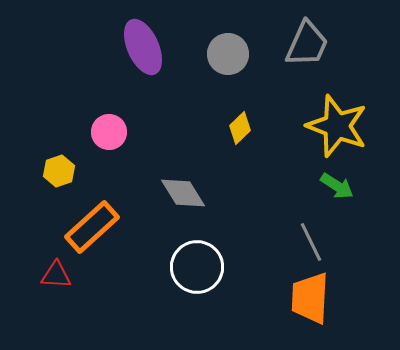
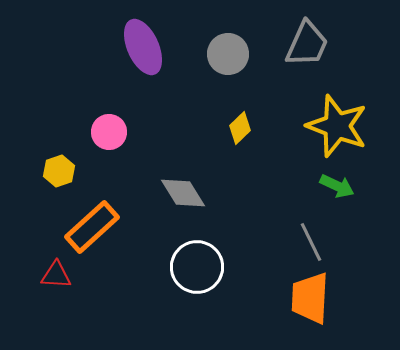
green arrow: rotated 8 degrees counterclockwise
